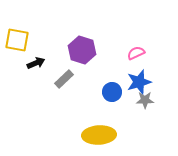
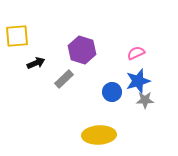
yellow square: moved 4 px up; rotated 15 degrees counterclockwise
blue star: moved 1 px left, 1 px up
